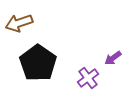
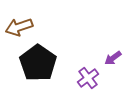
brown arrow: moved 4 px down
